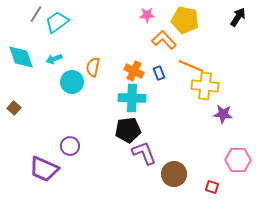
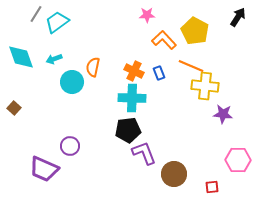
yellow pentagon: moved 10 px right, 11 px down; rotated 16 degrees clockwise
red square: rotated 24 degrees counterclockwise
